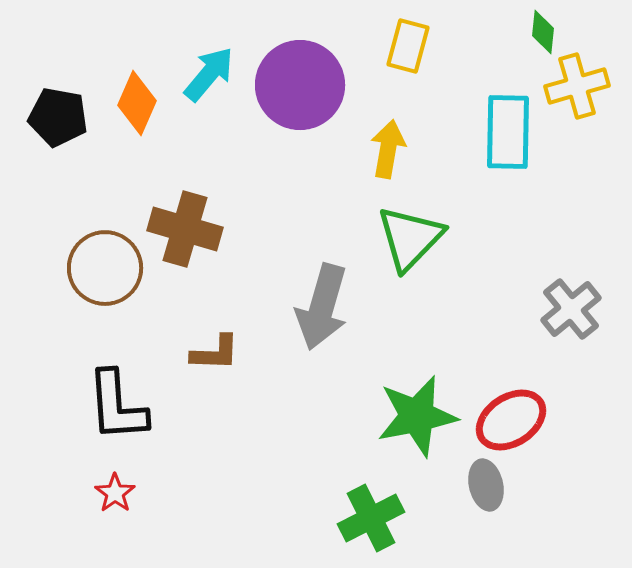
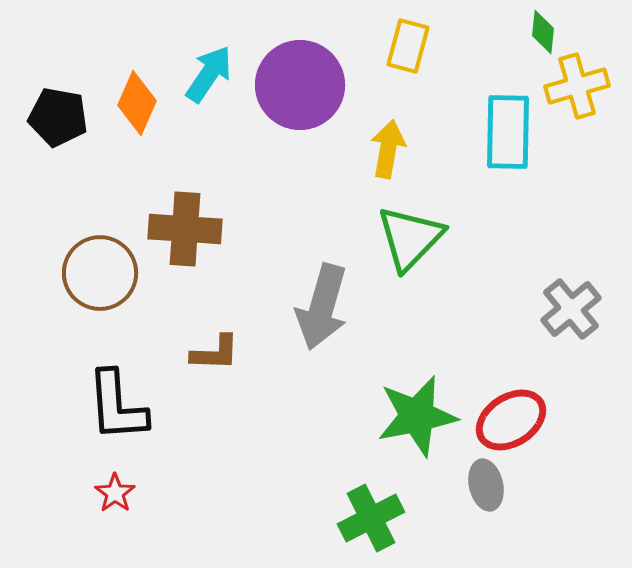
cyan arrow: rotated 6 degrees counterclockwise
brown cross: rotated 12 degrees counterclockwise
brown circle: moved 5 px left, 5 px down
